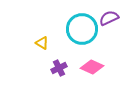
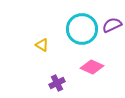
purple semicircle: moved 3 px right, 7 px down
yellow triangle: moved 2 px down
purple cross: moved 2 px left, 15 px down
